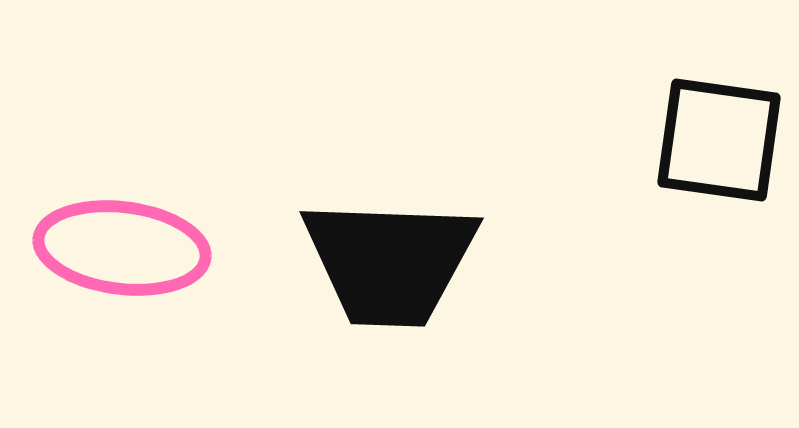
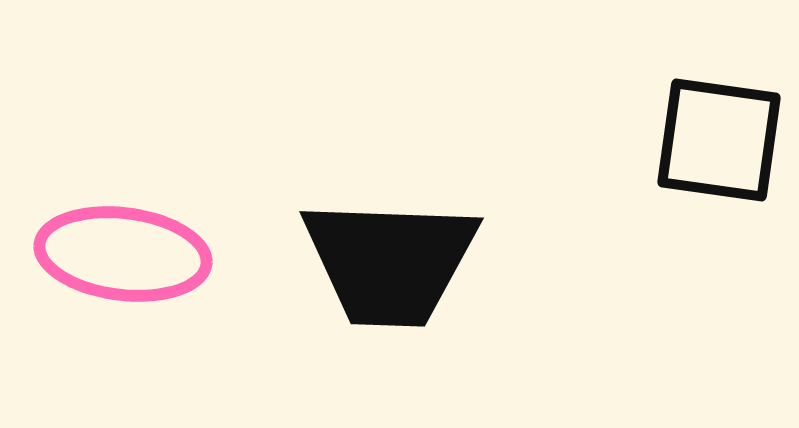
pink ellipse: moved 1 px right, 6 px down
